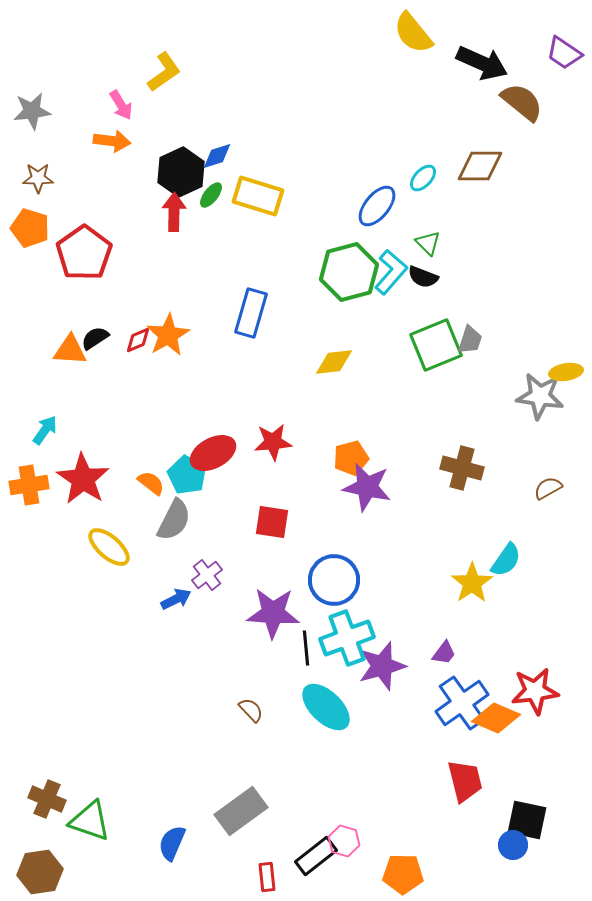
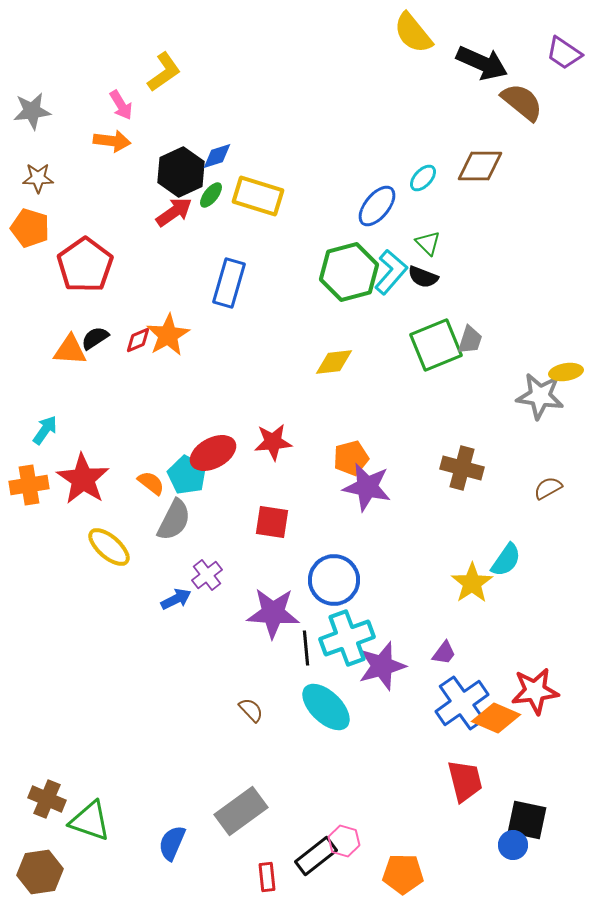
red arrow at (174, 212): rotated 54 degrees clockwise
red pentagon at (84, 253): moved 1 px right, 12 px down
blue rectangle at (251, 313): moved 22 px left, 30 px up
